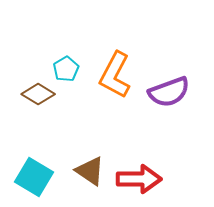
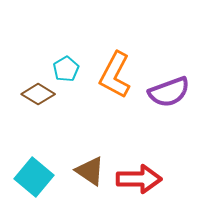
cyan square: rotated 9 degrees clockwise
